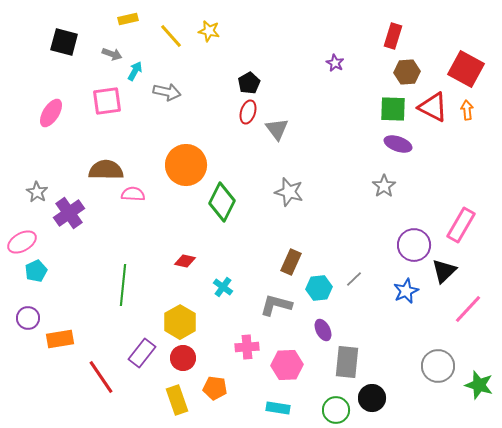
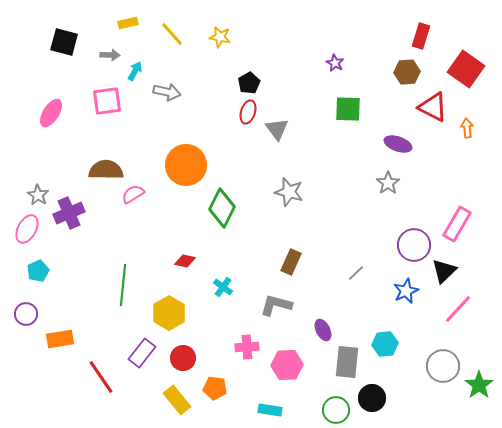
yellow rectangle at (128, 19): moved 4 px down
yellow star at (209, 31): moved 11 px right, 6 px down
yellow line at (171, 36): moved 1 px right, 2 px up
red rectangle at (393, 36): moved 28 px right
gray arrow at (112, 54): moved 2 px left, 1 px down; rotated 18 degrees counterclockwise
red square at (466, 69): rotated 6 degrees clockwise
green square at (393, 109): moved 45 px left
orange arrow at (467, 110): moved 18 px down
gray star at (384, 186): moved 4 px right, 3 px up
gray star at (37, 192): moved 1 px right, 3 px down
pink semicircle at (133, 194): rotated 35 degrees counterclockwise
green diamond at (222, 202): moved 6 px down
purple cross at (69, 213): rotated 12 degrees clockwise
pink rectangle at (461, 225): moved 4 px left, 1 px up
pink ellipse at (22, 242): moved 5 px right, 13 px up; rotated 32 degrees counterclockwise
cyan pentagon at (36, 271): moved 2 px right
gray line at (354, 279): moved 2 px right, 6 px up
cyan hexagon at (319, 288): moved 66 px right, 56 px down
pink line at (468, 309): moved 10 px left
purple circle at (28, 318): moved 2 px left, 4 px up
yellow hexagon at (180, 322): moved 11 px left, 9 px up
gray circle at (438, 366): moved 5 px right
green star at (479, 385): rotated 20 degrees clockwise
yellow rectangle at (177, 400): rotated 20 degrees counterclockwise
cyan rectangle at (278, 408): moved 8 px left, 2 px down
